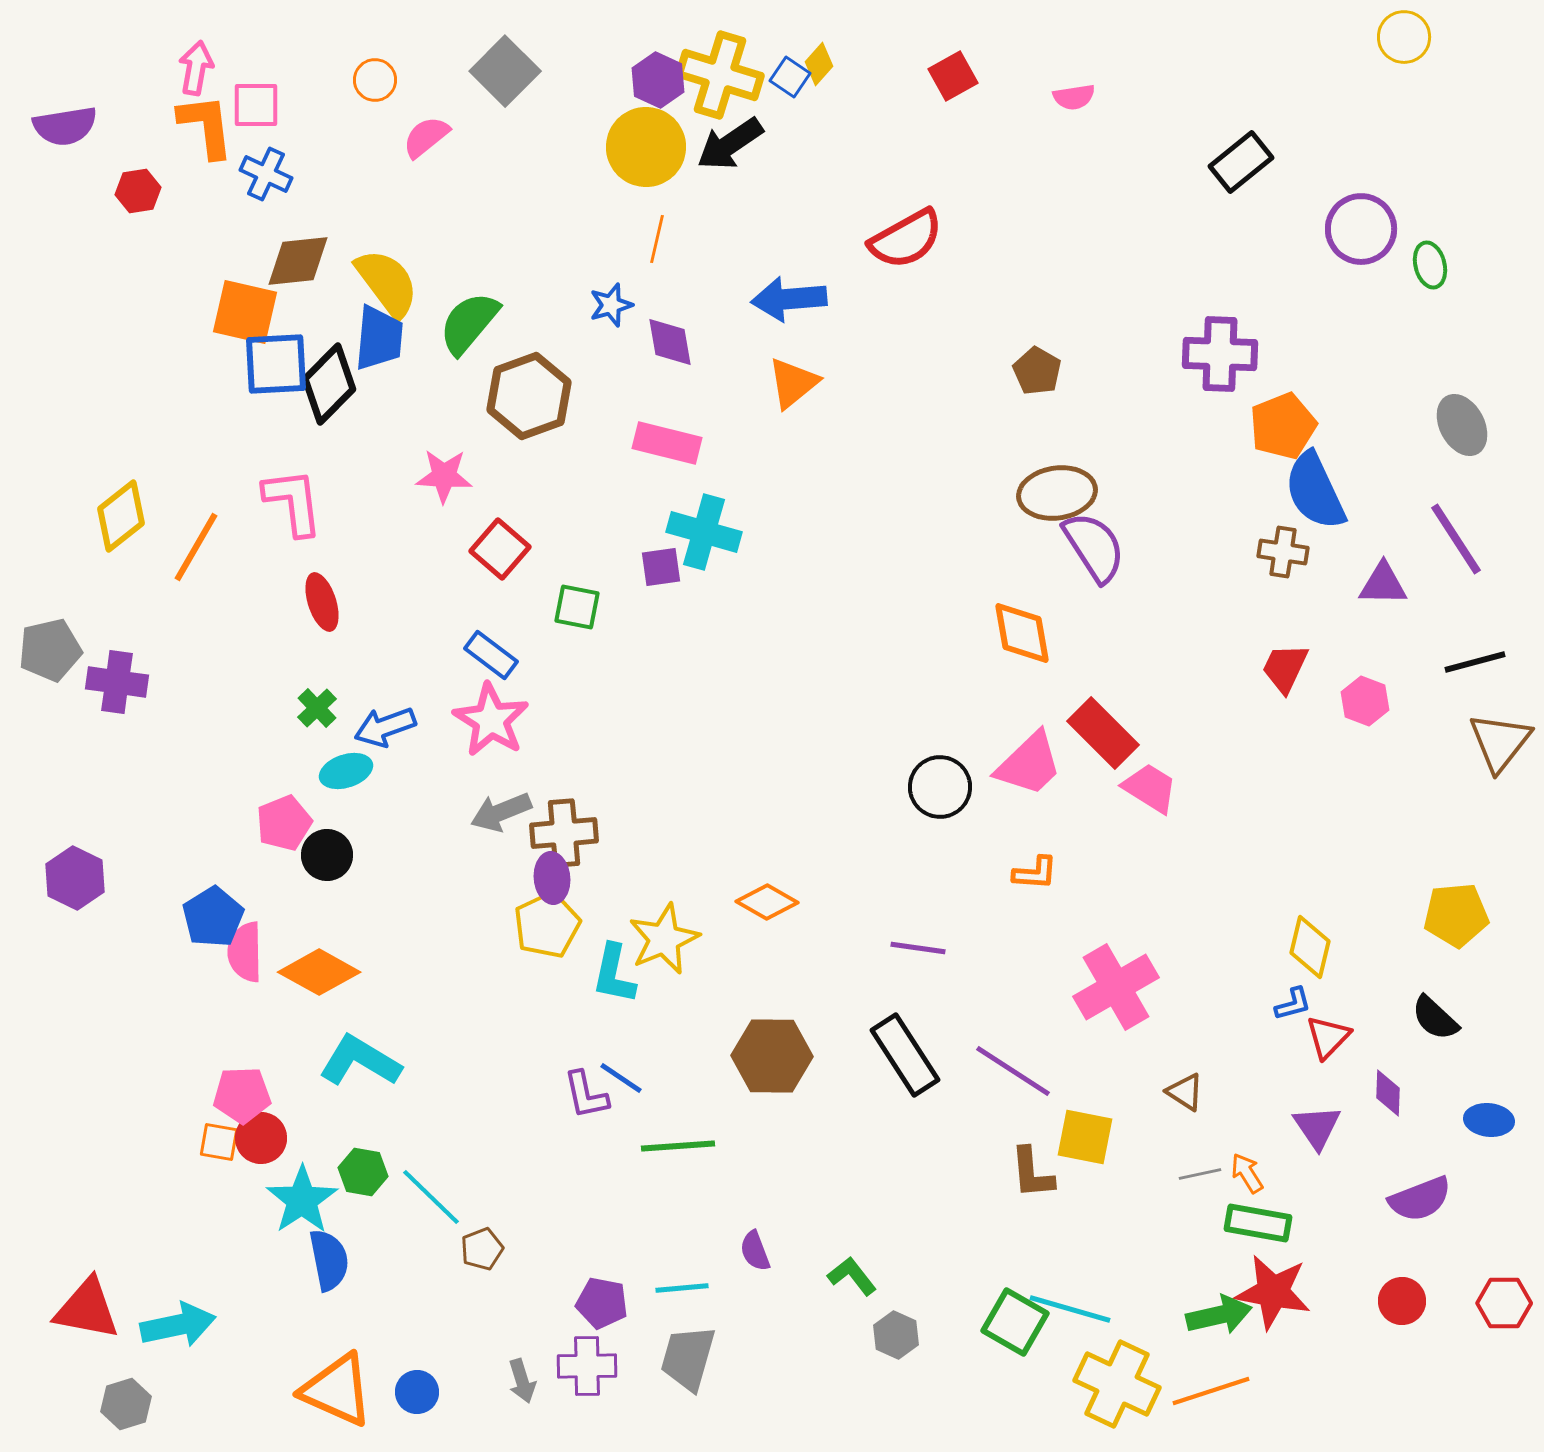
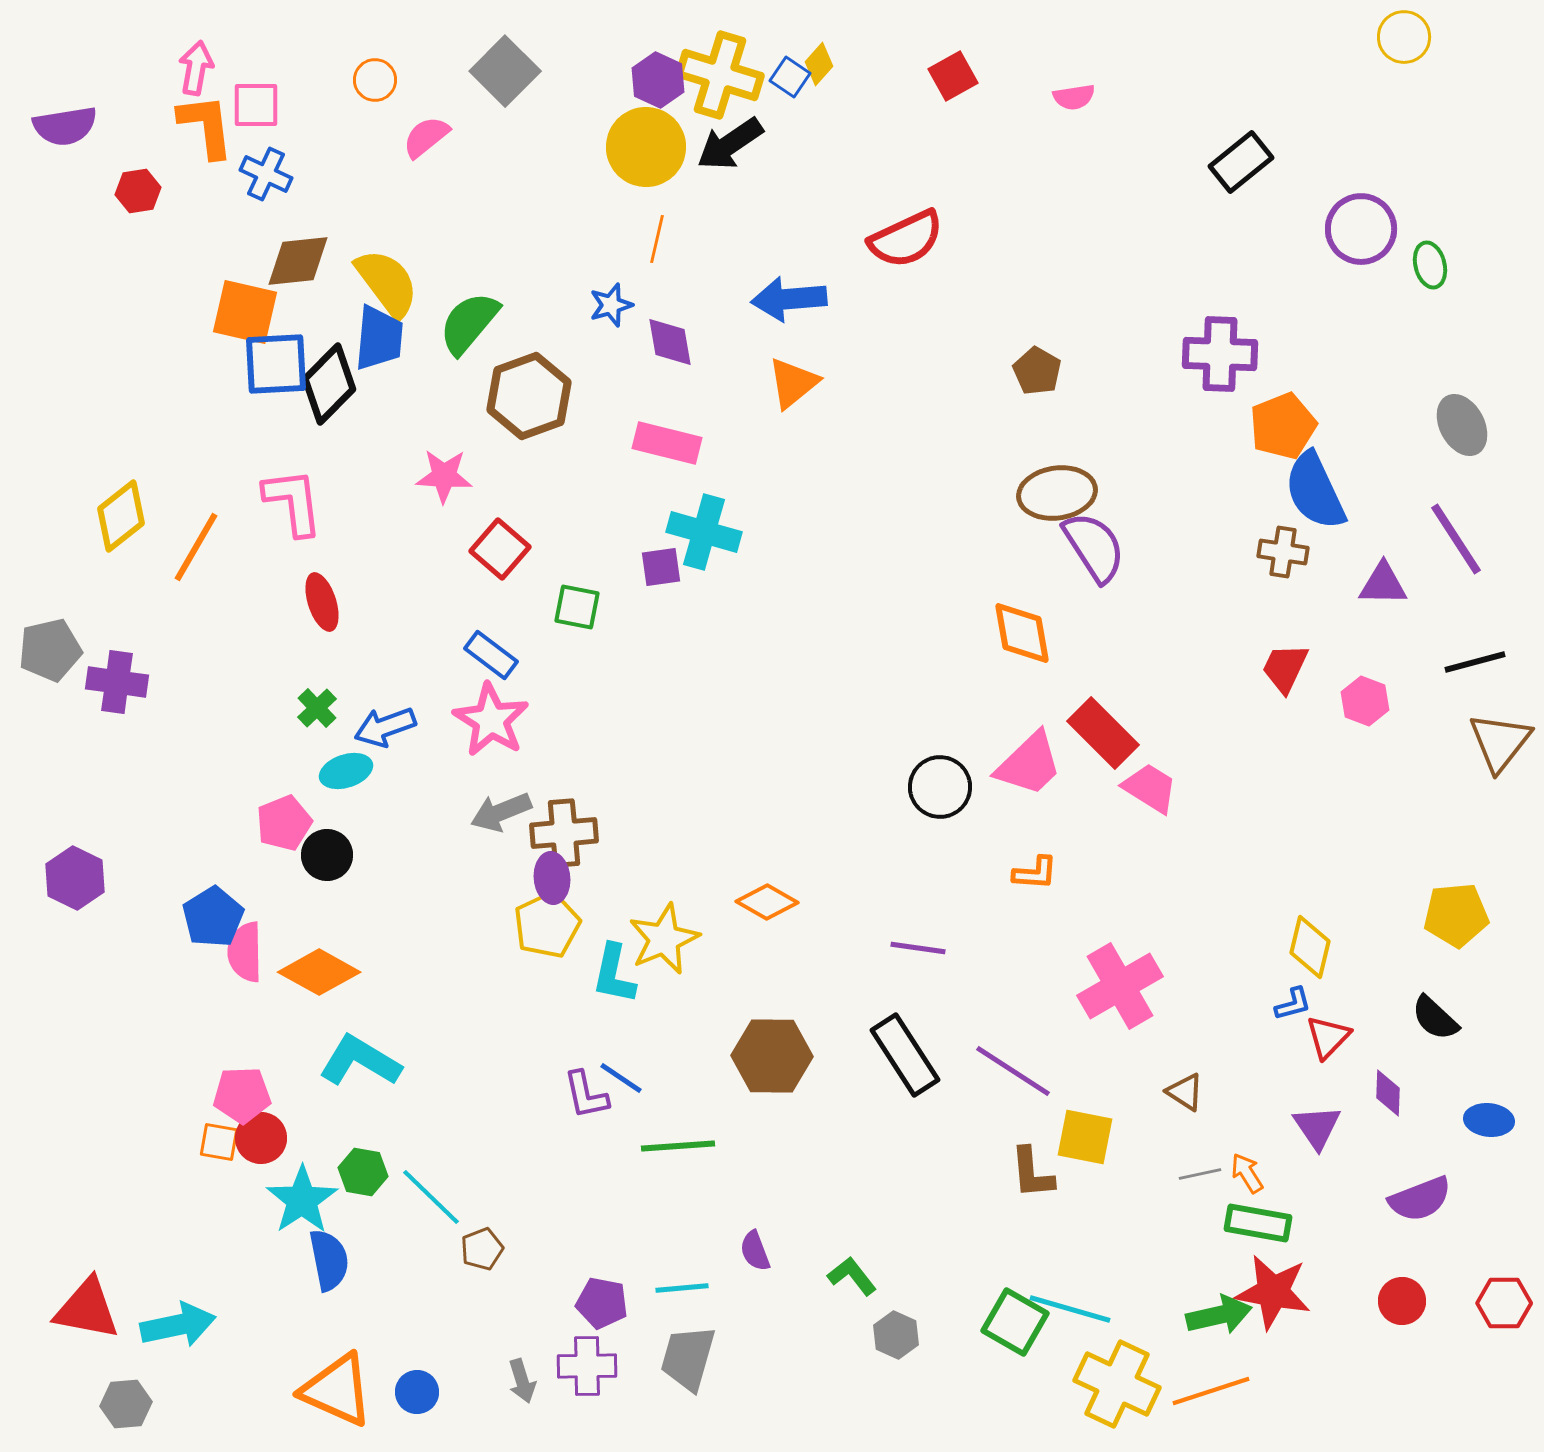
red semicircle at (906, 239): rotated 4 degrees clockwise
pink cross at (1116, 987): moved 4 px right, 1 px up
gray hexagon at (126, 1404): rotated 12 degrees clockwise
